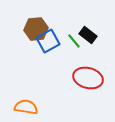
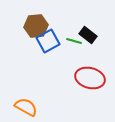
brown hexagon: moved 3 px up
green line: rotated 35 degrees counterclockwise
red ellipse: moved 2 px right
orange semicircle: rotated 20 degrees clockwise
